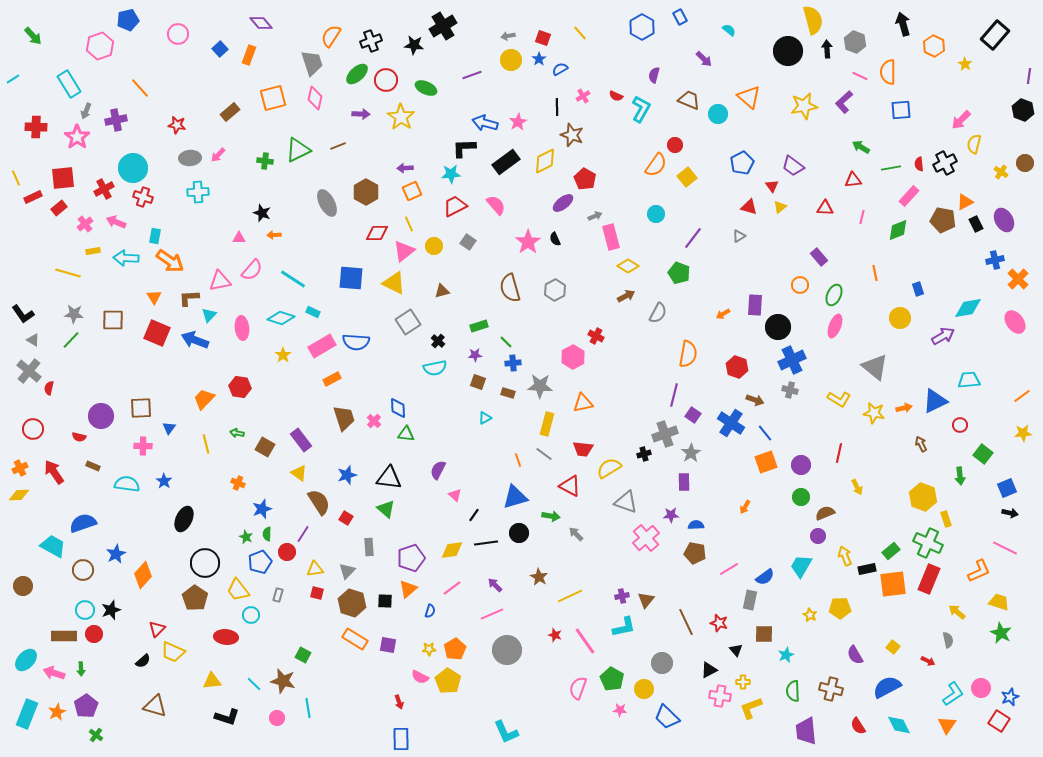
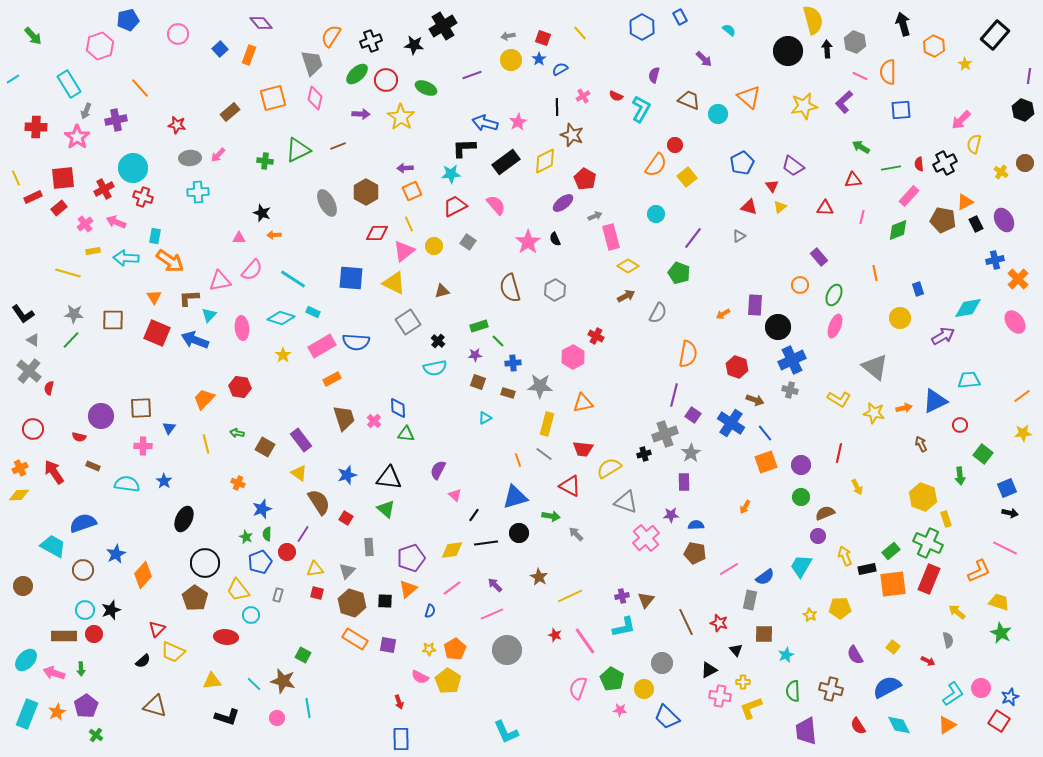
green line at (506, 342): moved 8 px left, 1 px up
orange triangle at (947, 725): rotated 24 degrees clockwise
